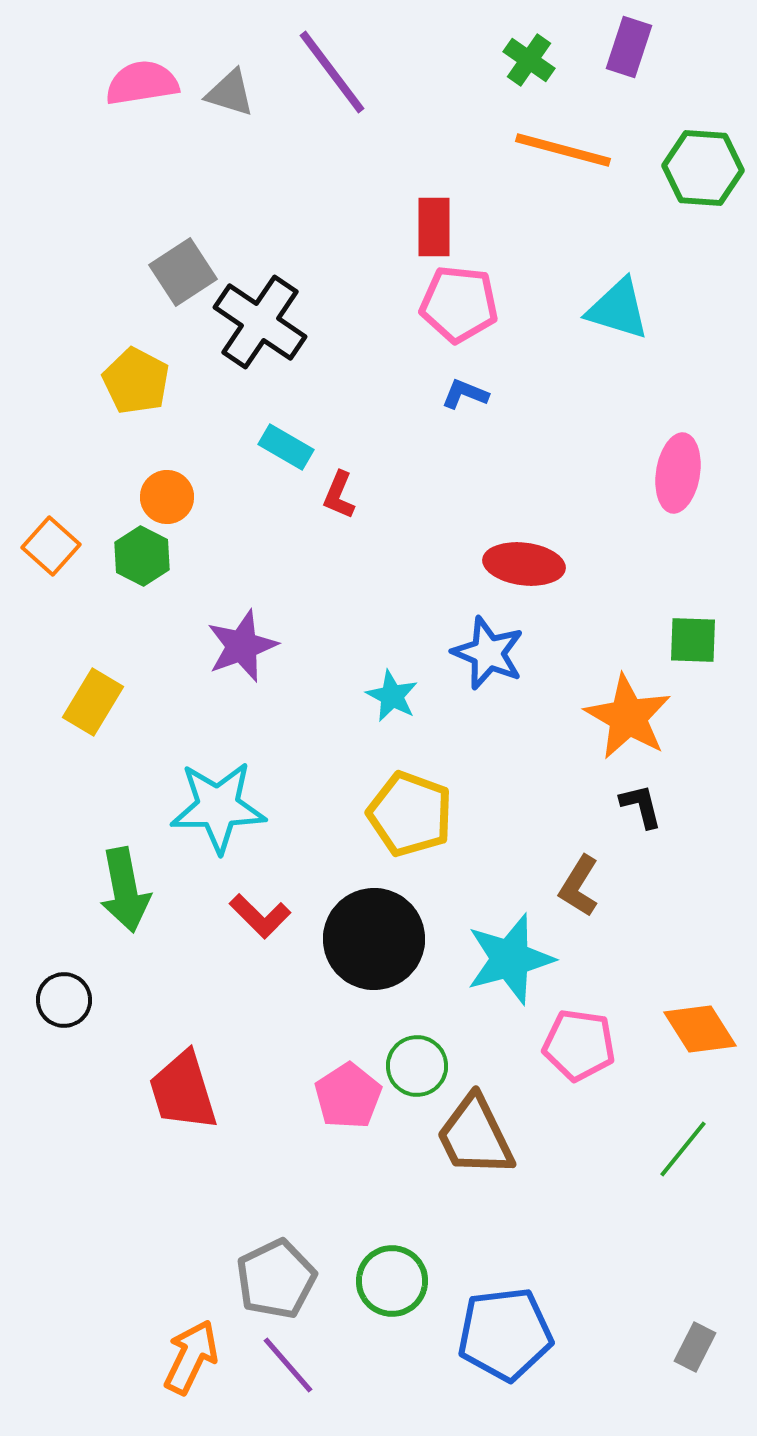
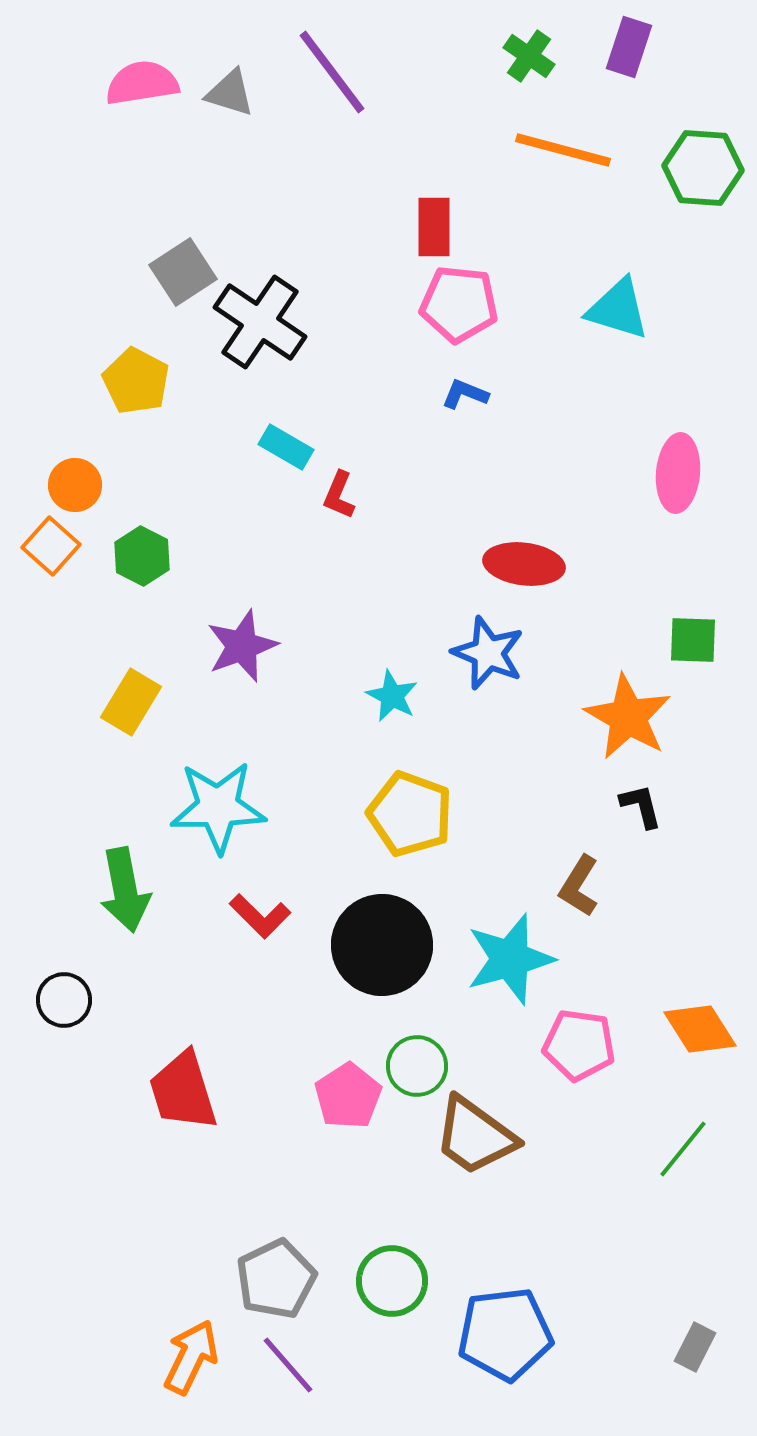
green cross at (529, 60): moved 4 px up
pink ellipse at (678, 473): rotated 4 degrees counterclockwise
orange circle at (167, 497): moved 92 px left, 12 px up
yellow rectangle at (93, 702): moved 38 px right
black circle at (374, 939): moved 8 px right, 6 px down
brown trapezoid at (475, 1136): rotated 28 degrees counterclockwise
